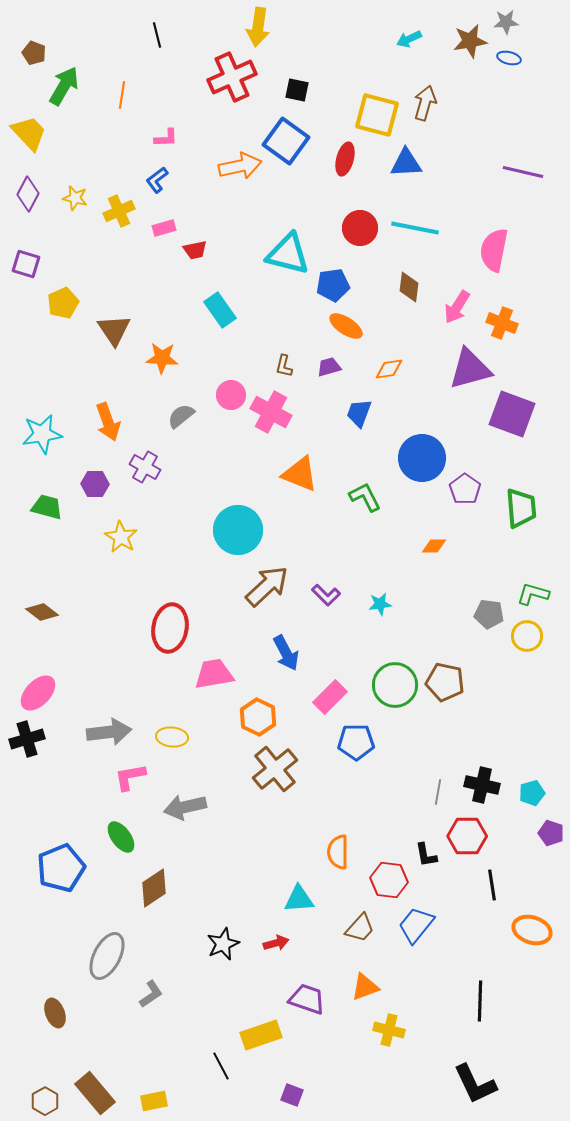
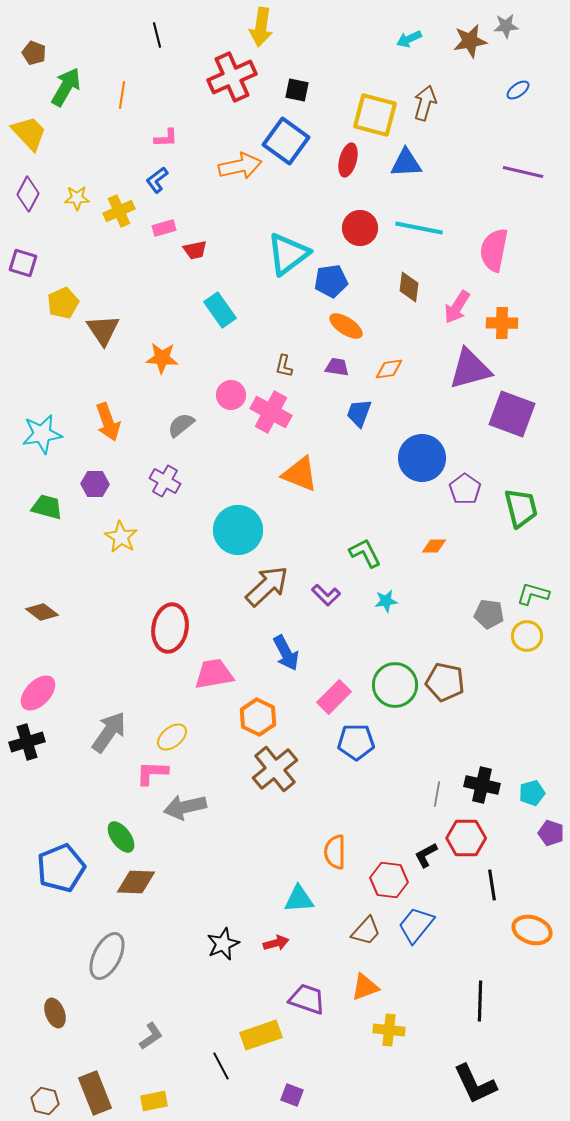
gray star at (506, 22): moved 4 px down
yellow arrow at (258, 27): moved 3 px right
blue ellipse at (509, 58): moved 9 px right, 32 px down; rotated 50 degrees counterclockwise
green arrow at (64, 86): moved 2 px right, 1 px down
yellow square at (377, 115): moved 2 px left
red ellipse at (345, 159): moved 3 px right, 1 px down
yellow star at (75, 198): moved 2 px right; rotated 15 degrees counterclockwise
cyan line at (415, 228): moved 4 px right
cyan triangle at (288, 254): rotated 51 degrees counterclockwise
purple square at (26, 264): moved 3 px left, 1 px up
blue pentagon at (333, 285): moved 2 px left, 4 px up
orange cross at (502, 323): rotated 20 degrees counterclockwise
brown triangle at (114, 330): moved 11 px left
purple trapezoid at (329, 367): moved 8 px right; rotated 25 degrees clockwise
gray semicircle at (181, 416): moved 9 px down
purple cross at (145, 467): moved 20 px right, 14 px down
green L-shape at (365, 497): moved 56 px down
green trapezoid at (521, 508): rotated 9 degrees counterclockwise
cyan star at (380, 604): moved 6 px right, 3 px up
pink rectangle at (330, 697): moved 4 px right
gray arrow at (109, 732): rotated 48 degrees counterclockwise
yellow ellipse at (172, 737): rotated 44 degrees counterclockwise
black cross at (27, 739): moved 3 px down
pink L-shape at (130, 777): moved 22 px right, 4 px up; rotated 12 degrees clockwise
gray line at (438, 792): moved 1 px left, 2 px down
red hexagon at (467, 836): moved 1 px left, 2 px down
orange semicircle at (338, 852): moved 3 px left
black L-shape at (426, 855): rotated 72 degrees clockwise
brown diamond at (154, 888): moved 18 px left, 6 px up; rotated 36 degrees clockwise
brown trapezoid at (360, 928): moved 6 px right, 3 px down
gray L-shape at (151, 994): moved 42 px down
yellow cross at (389, 1030): rotated 8 degrees counterclockwise
brown rectangle at (95, 1093): rotated 18 degrees clockwise
brown hexagon at (45, 1101): rotated 16 degrees counterclockwise
